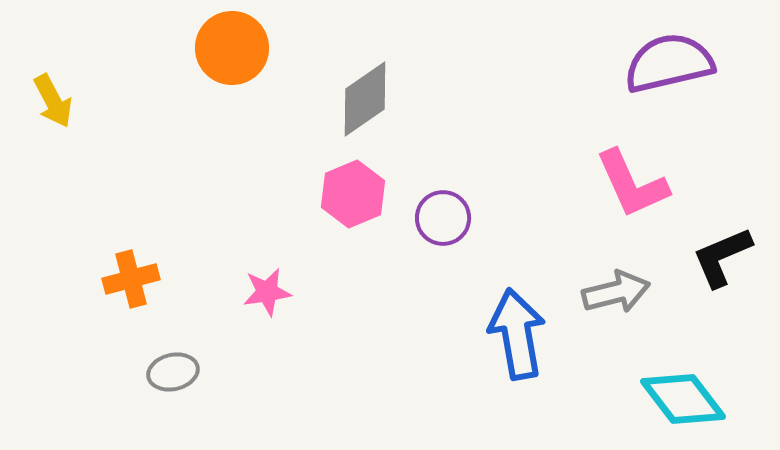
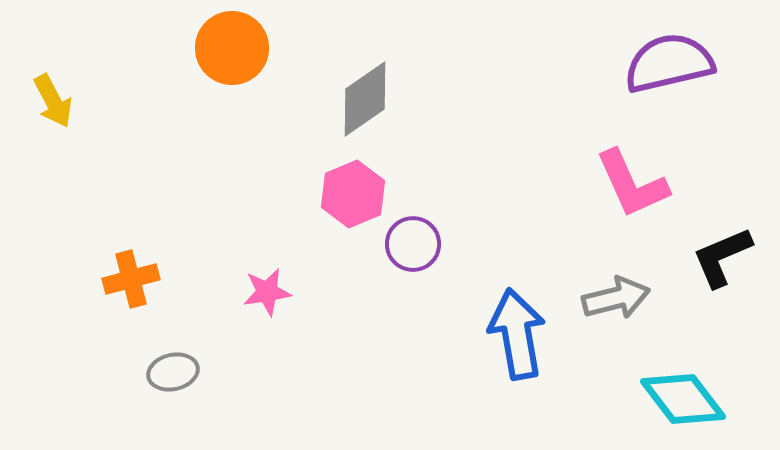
purple circle: moved 30 px left, 26 px down
gray arrow: moved 6 px down
